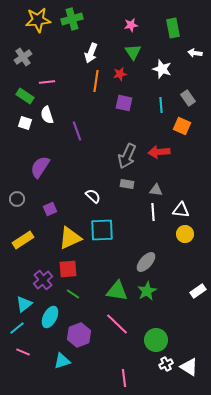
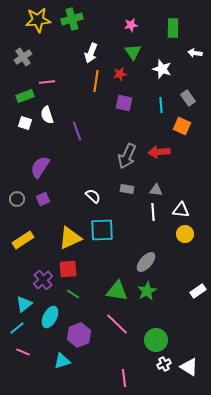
green rectangle at (173, 28): rotated 12 degrees clockwise
green rectangle at (25, 96): rotated 54 degrees counterclockwise
gray rectangle at (127, 184): moved 5 px down
purple square at (50, 209): moved 7 px left, 10 px up
white cross at (166, 364): moved 2 px left
